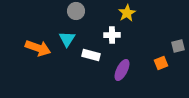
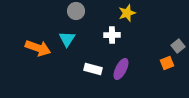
yellow star: rotated 12 degrees clockwise
gray square: rotated 24 degrees counterclockwise
white rectangle: moved 2 px right, 14 px down
orange square: moved 6 px right
purple ellipse: moved 1 px left, 1 px up
